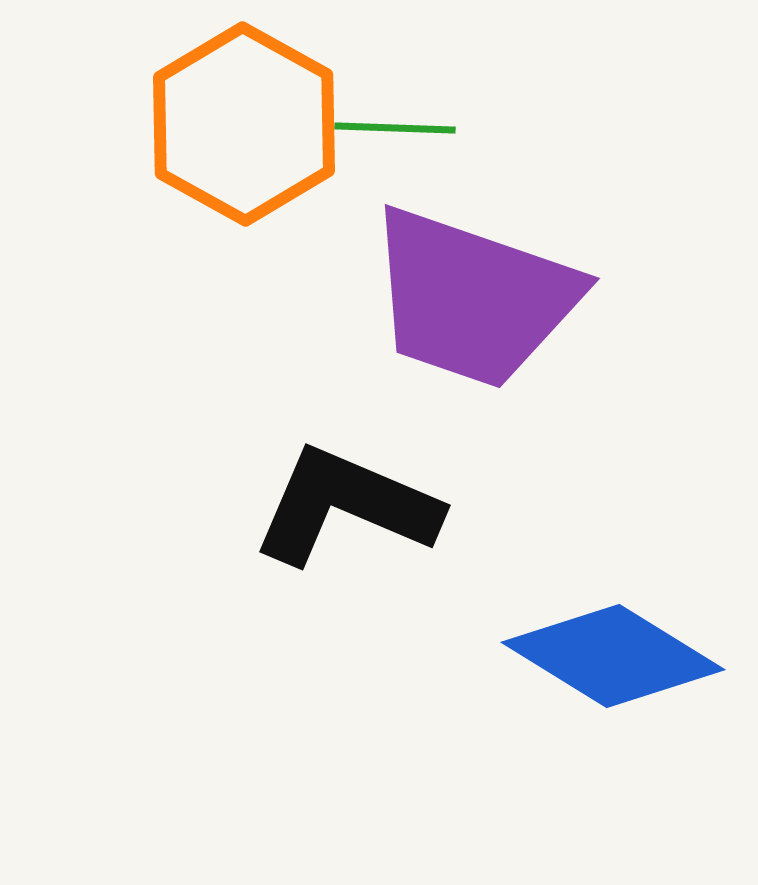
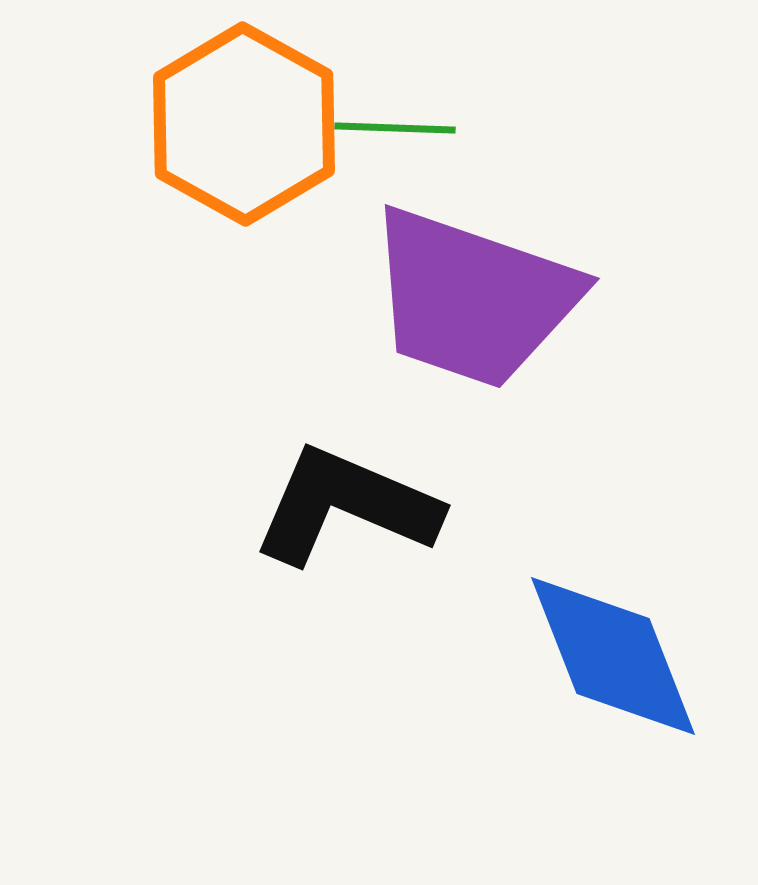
blue diamond: rotated 37 degrees clockwise
